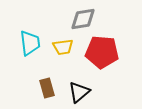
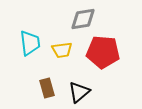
yellow trapezoid: moved 1 px left, 3 px down
red pentagon: moved 1 px right
